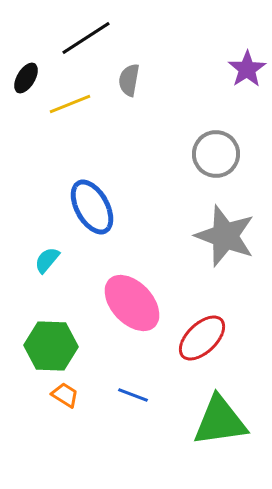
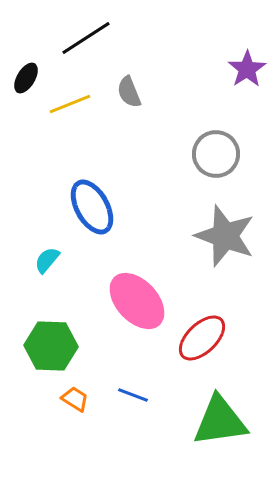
gray semicircle: moved 12 px down; rotated 32 degrees counterclockwise
pink ellipse: moved 5 px right, 2 px up
orange trapezoid: moved 10 px right, 4 px down
